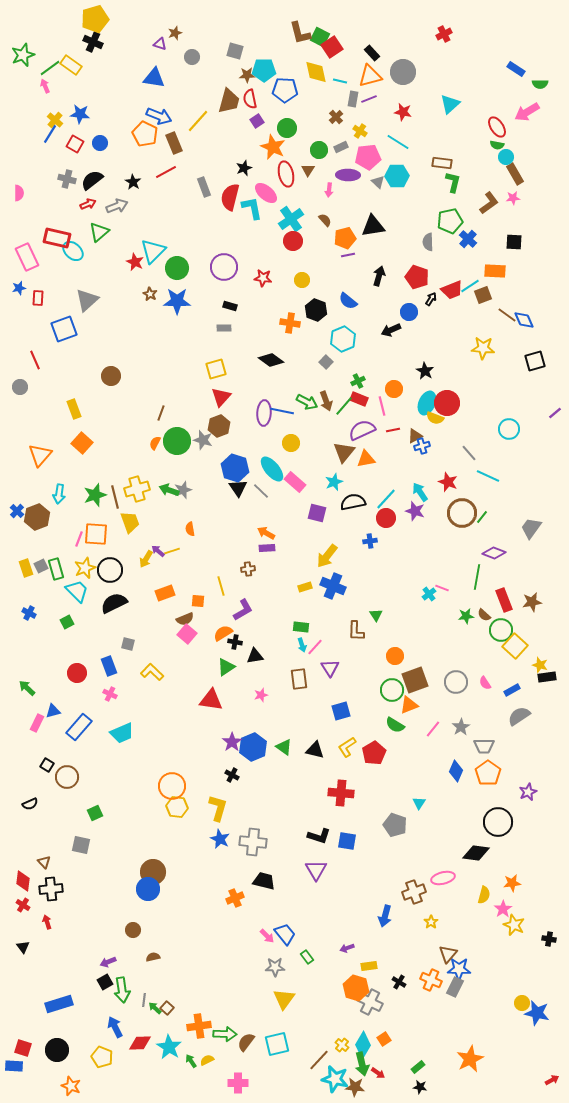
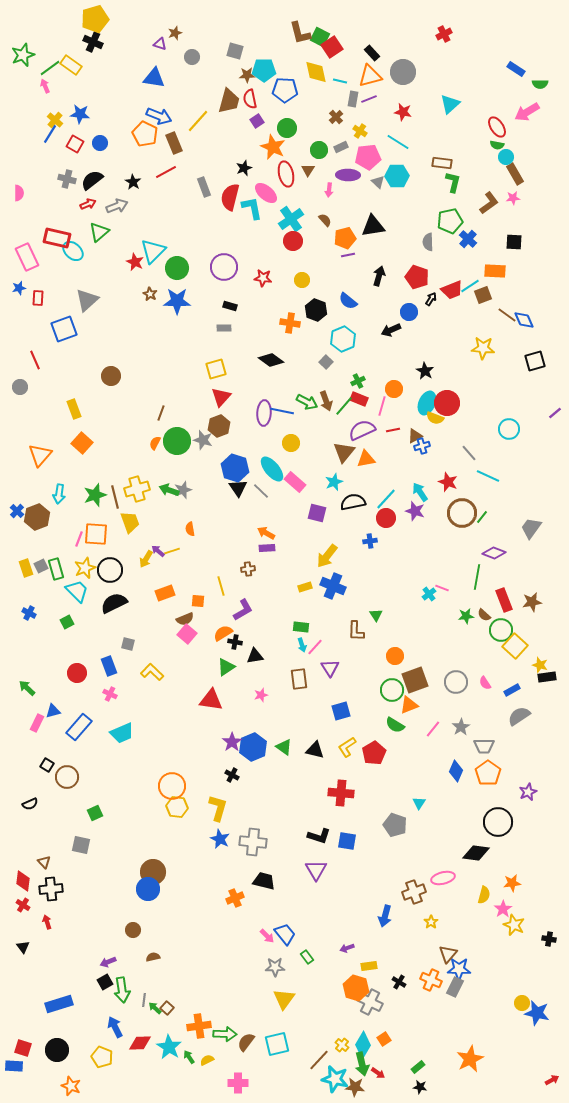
pink line at (382, 406): rotated 30 degrees clockwise
green arrow at (191, 1061): moved 2 px left, 4 px up
